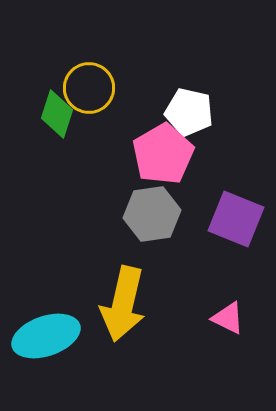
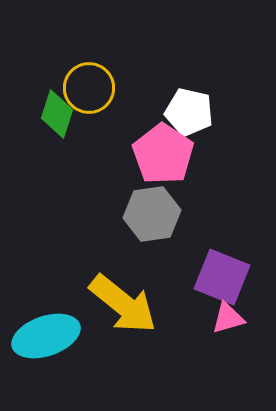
pink pentagon: rotated 8 degrees counterclockwise
purple square: moved 14 px left, 58 px down
yellow arrow: rotated 64 degrees counterclockwise
pink triangle: rotated 42 degrees counterclockwise
